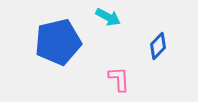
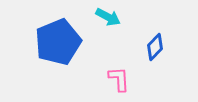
blue pentagon: rotated 9 degrees counterclockwise
blue diamond: moved 3 px left, 1 px down
